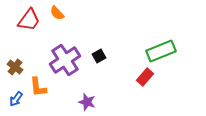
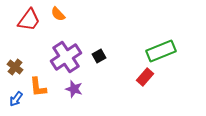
orange semicircle: moved 1 px right, 1 px down
purple cross: moved 1 px right, 3 px up
purple star: moved 13 px left, 13 px up
